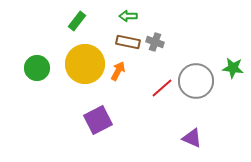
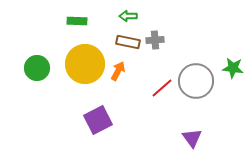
green rectangle: rotated 54 degrees clockwise
gray cross: moved 2 px up; rotated 24 degrees counterclockwise
purple triangle: rotated 30 degrees clockwise
